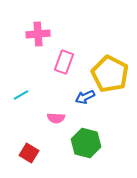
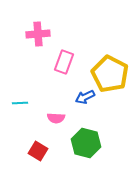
cyan line: moved 1 px left, 8 px down; rotated 28 degrees clockwise
red square: moved 9 px right, 2 px up
